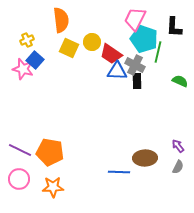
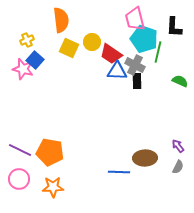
pink trapezoid: rotated 40 degrees counterclockwise
